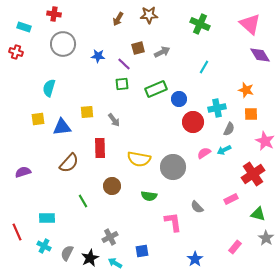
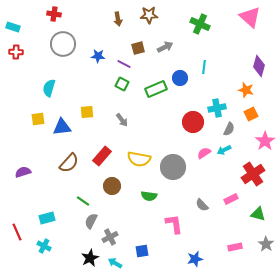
brown arrow at (118, 19): rotated 40 degrees counterclockwise
pink triangle at (250, 24): moved 7 px up
cyan rectangle at (24, 27): moved 11 px left
red cross at (16, 52): rotated 16 degrees counterclockwise
gray arrow at (162, 52): moved 3 px right, 5 px up
purple diamond at (260, 55): moved 1 px left, 11 px down; rotated 45 degrees clockwise
purple line at (124, 64): rotated 16 degrees counterclockwise
cyan line at (204, 67): rotated 24 degrees counterclockwise
green square at (122, 84): rotated 32 degrees clockwise
blue circle at (179, 99): moved 1 px right, 21 px up
orange square at (251, 114): rotated 24 degrees counterclockwise
gray arrow at (114, 120): moved 8 px right
pink star at (265, 141): rotated 12 degrees clockwise
red rectangle at (100, 148): moved 2 px right, 8 px down; rotated 42 degrees clockwise
green line at (83, 201): rotated 24 degrees counterclockwise
gray semicircle at (197, 207): moved 5 px right, 2 px up
cyan rectangle at (47, 218): rotated 14 degrees counterclockwise
pink L-shape at (173, 222): moved 1 px right, 2 px down
gray star at (266, 238): moved 6 px down
pink rectangle at (235, 247): rotated 40 degrees clockwise
gray semicircle at (67, 253): moved 24 px right, 32 px up
blue star at (195, 259): rotated 21 degrees clockwise
